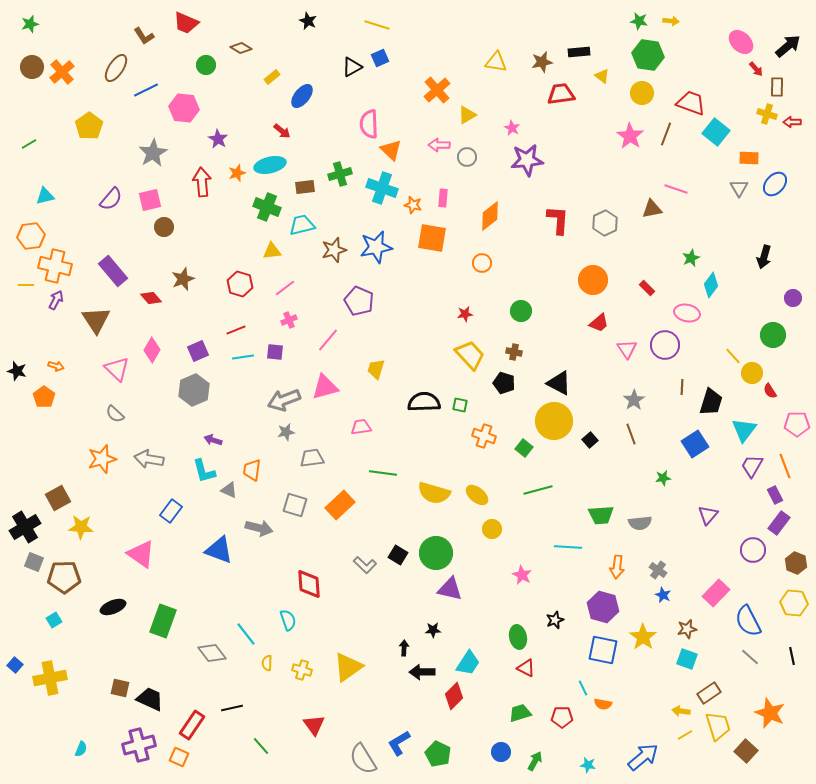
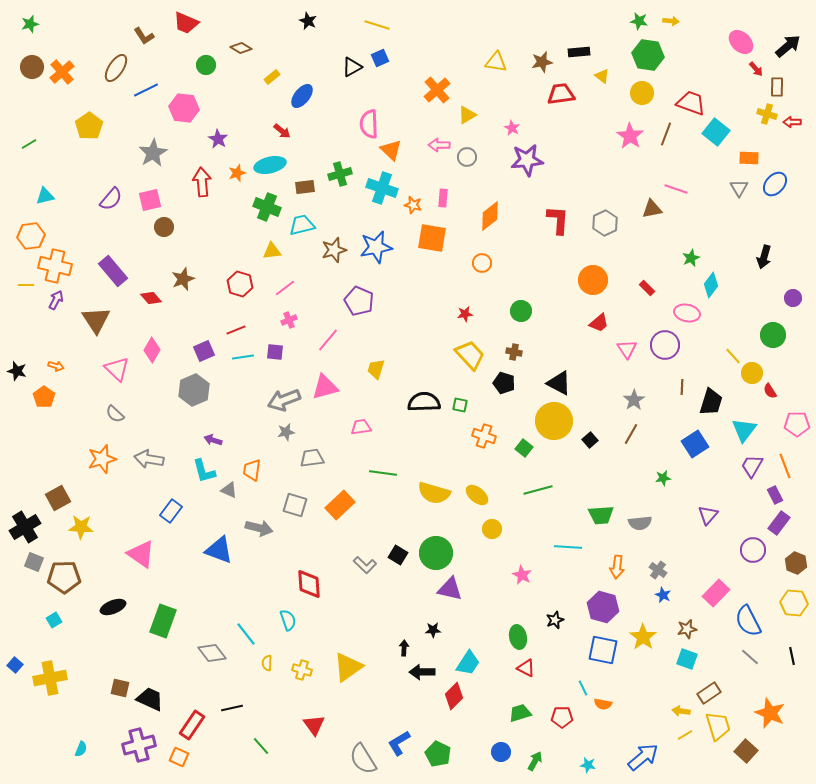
purple square at (198, 351): moved 6 px right
brown line at (631, 434): rotated 50 degrees clockwise
